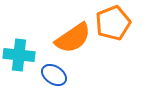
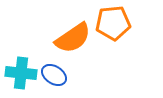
orange pentagon: rotated 16 degrees clockwise
cyan cross: moved 2 px right, 18 px down
